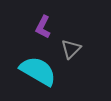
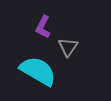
gray triangle: moved 3 px left, 2 px up; rotated 10 degrees counterclockwise
